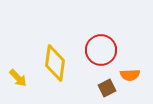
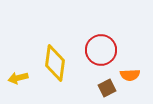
yellow arrow: rotated 120 degrees clockwise
